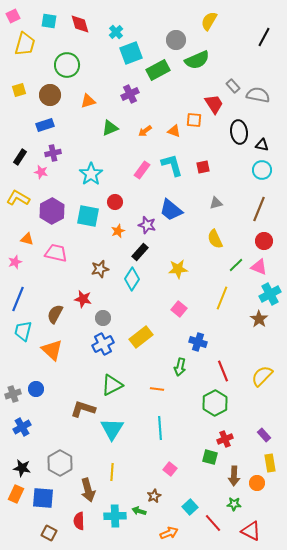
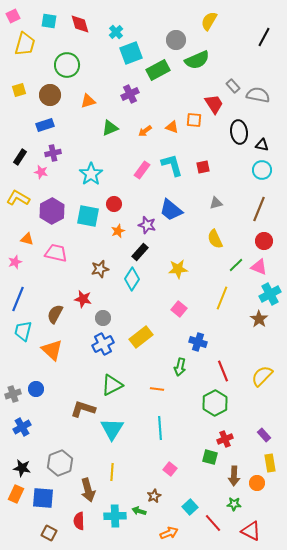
orange triangle at (174, 131): moved 2 px left, 4 px up
red circle at (115, 202): moved 1 px left, 2 px down
gray hexagon at (60, 463): rotated 10 degrees clockwise
